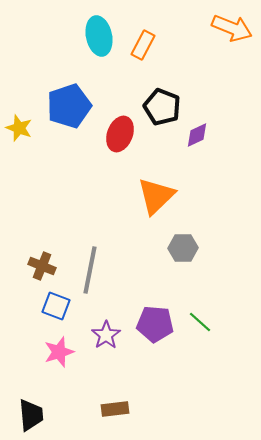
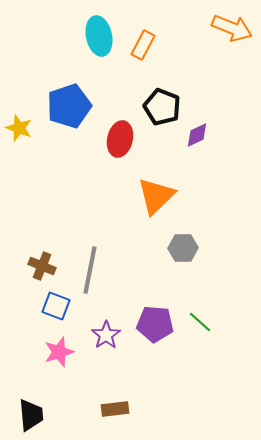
red ellipse: moved 5 px down; rotated 8 degrees counterclockwise
